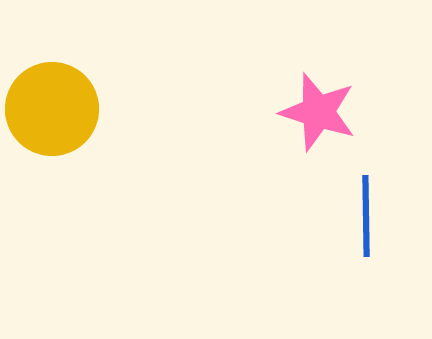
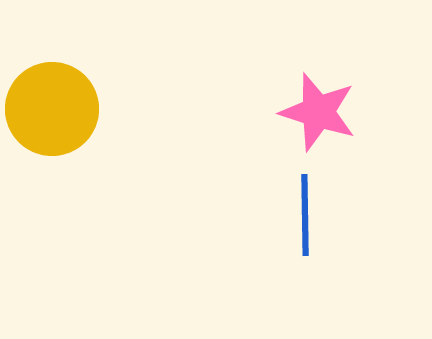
blue line: moved 61 px left, 1 px up
